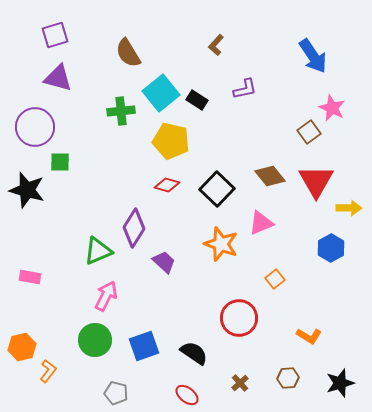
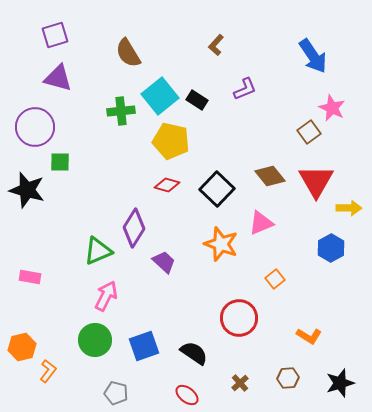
purple L-shape at (245, 89): rotated 10 degrees counterclockwise
cyan square at (161, 93): moved 1 px left, 3 px down
